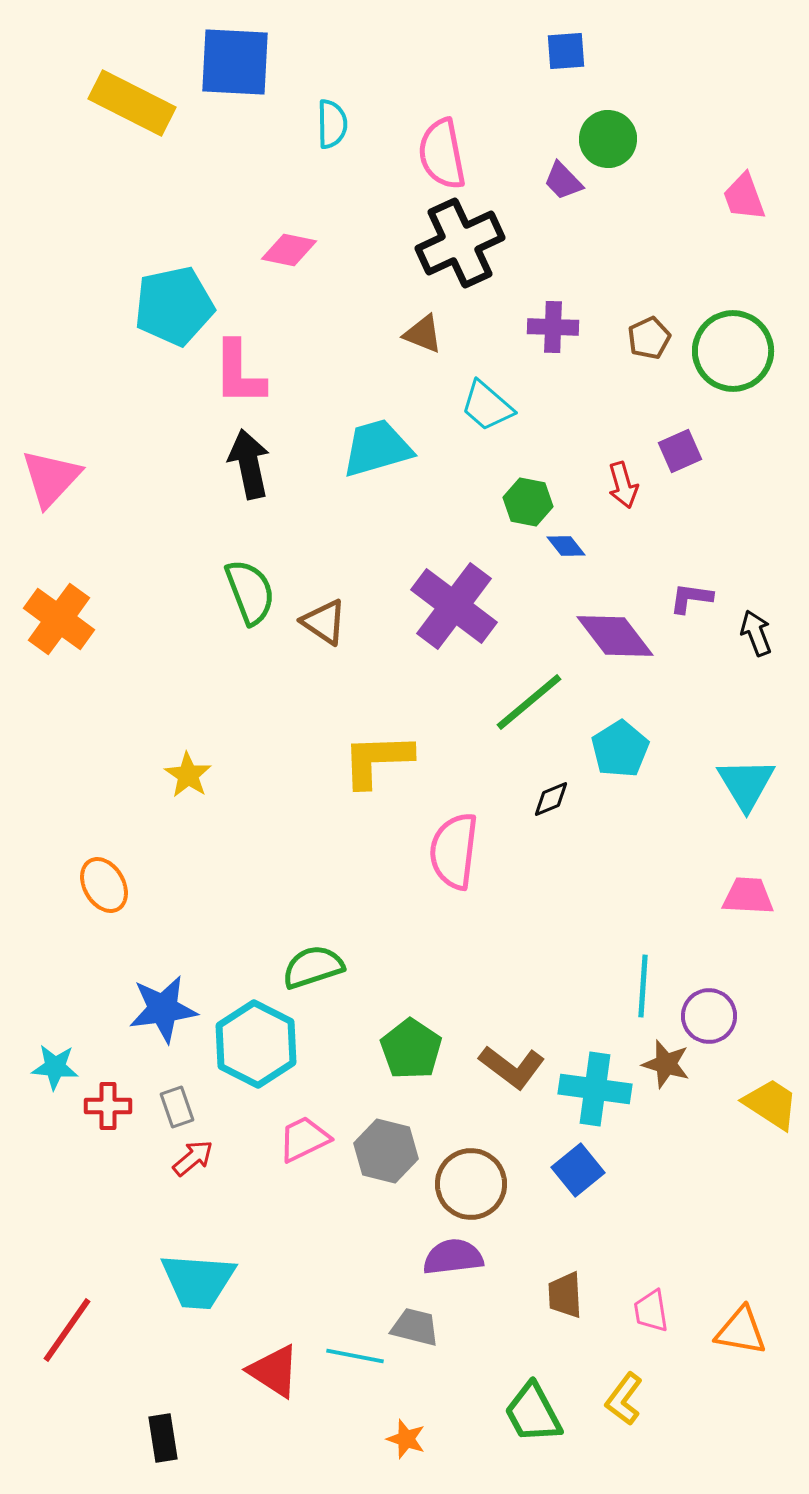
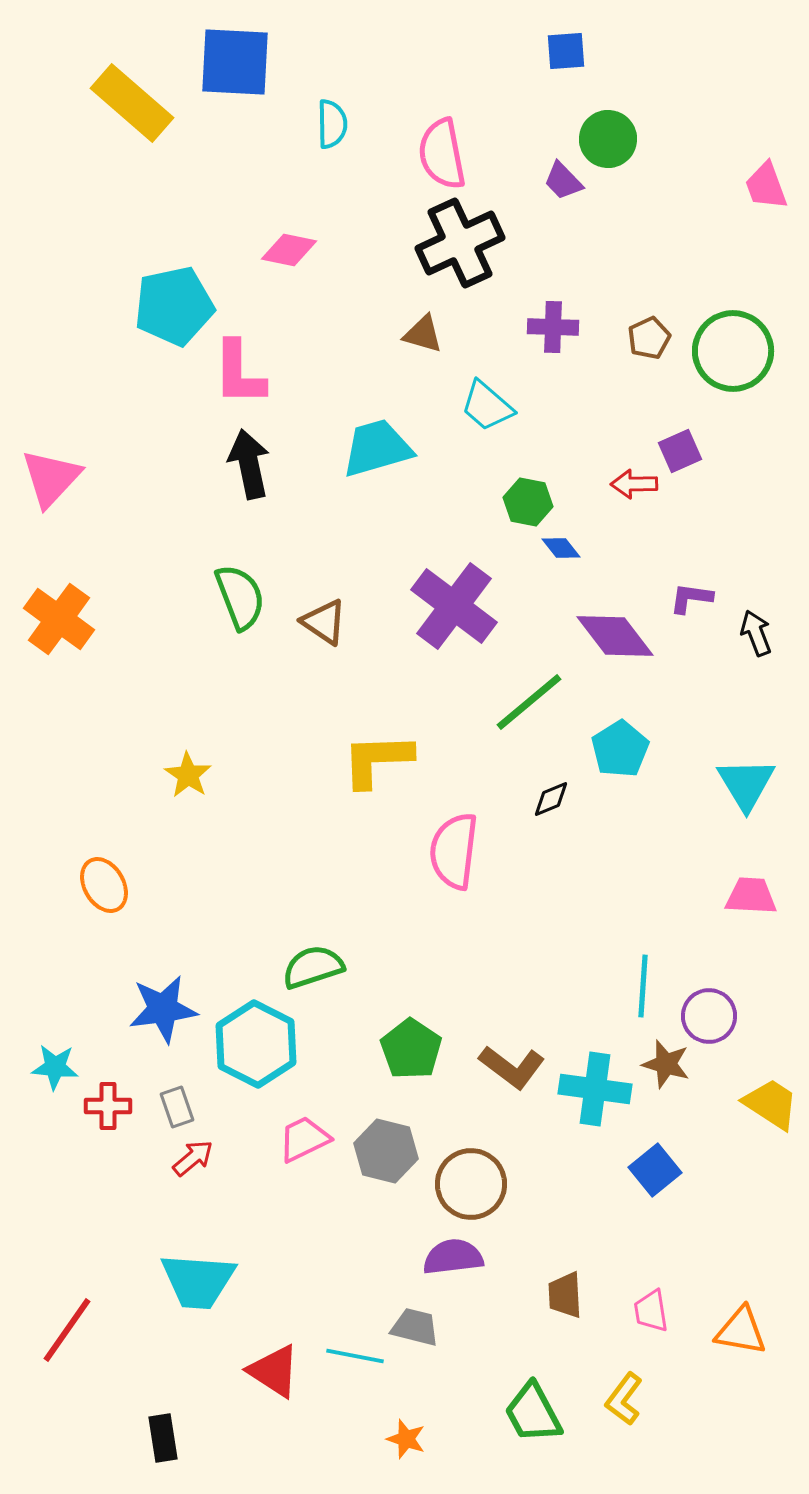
yellow rectangle at (132, 103): rotated 14 degrees clockwise
pink trapezoid at (744, 197): moved 22 px right, 11 px up
brown triangle at (423, 334): rotated 6 degrees counterclockwise
red arrow at (623, 485): moved 11 px right, 1 px up; rotated 105 degrees clockwise
blue diamond at (566, 546): moved 5 px left, 2 px down
green semicircle at (250, 592): moved 10 px left, 5 px down
pink trapezoid at (748, 896): moved 3 px right
blue square at (578, 1170): moved 77 px right
